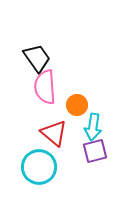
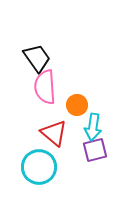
purple square: moved 1 px up
